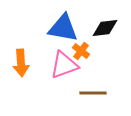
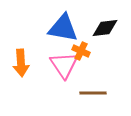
orange cross: rotated 12 degrees counterclockwise
pink triangle: rotated 44 degrees counterclockwise
